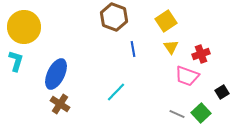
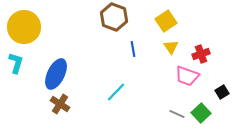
cyan L-shape: moved 2 px down
